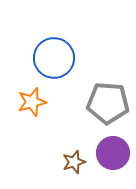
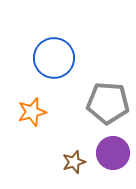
orange star: moved 10 px down
